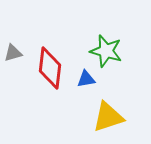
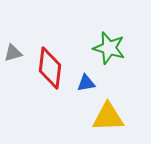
green star: moved 3 px right, 3 px up
blue triangle: moved 4 px down
yellow triangle: rotated 16 degrees clockwise
